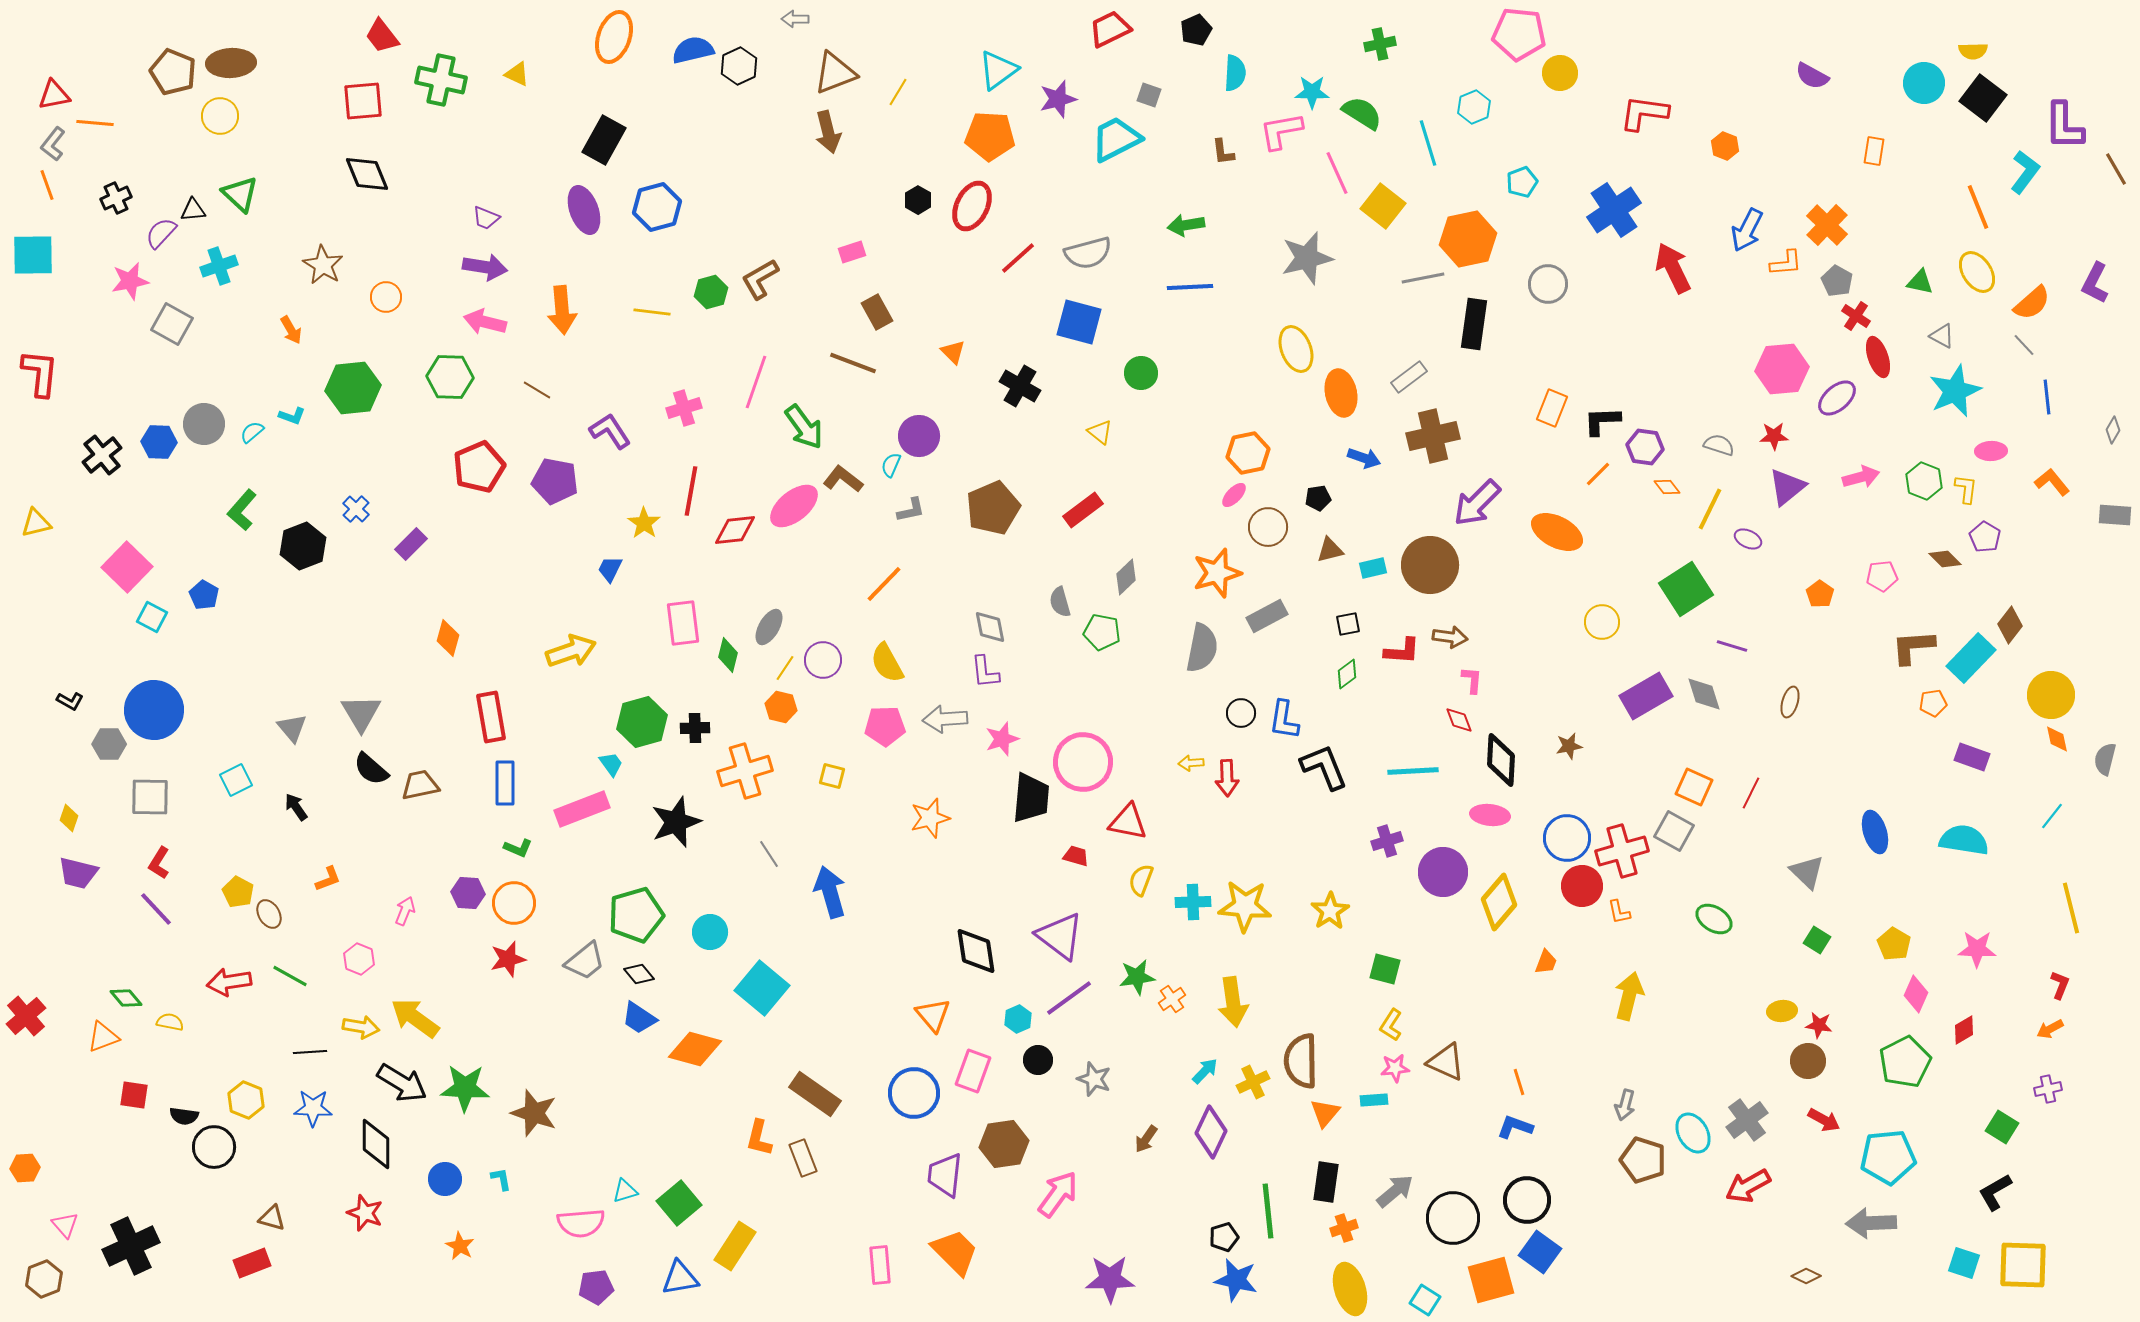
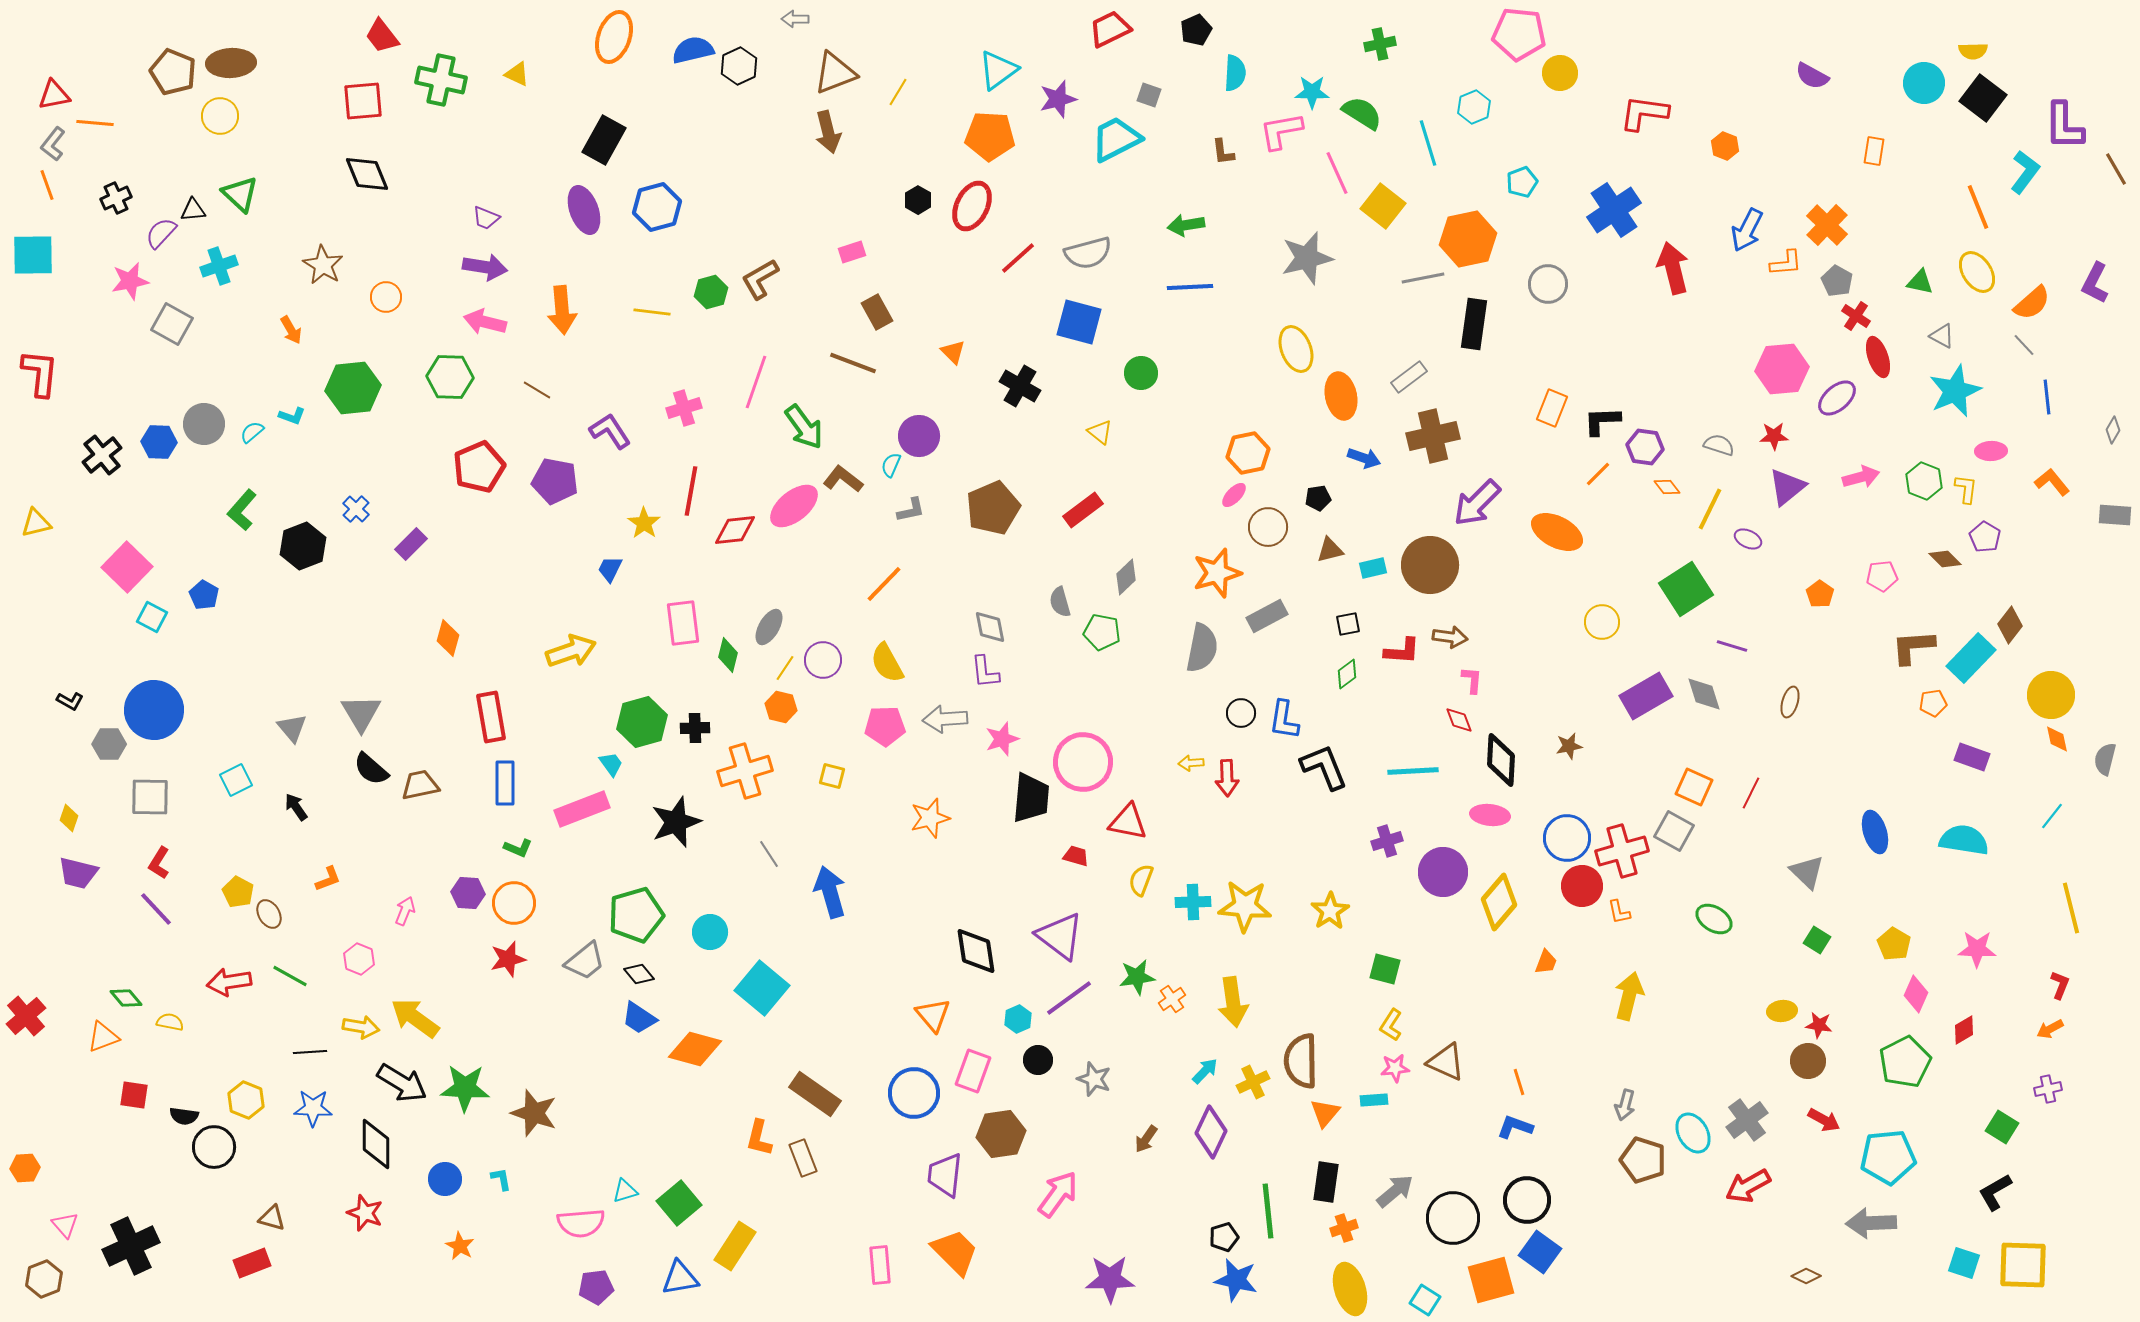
red arrow at (1673, 268): rotated 12 degrees clockwise
orange ellipse at (1341, 393): moved 3 px down
brown hexagon at (1004, 1144): moved 3 px left, 10 px up
